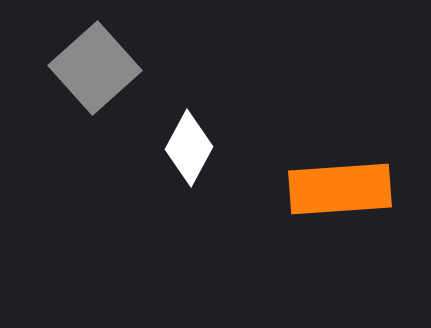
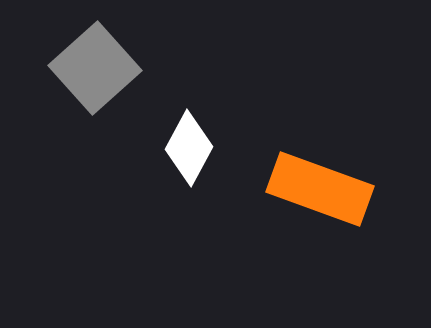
orange rectangle: moved 20 px left; rotated 24 degrees clockwise
